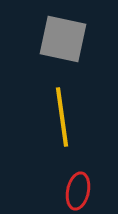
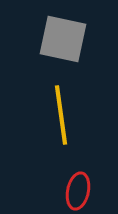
yellow line: moved 1 px left, 2 px up
